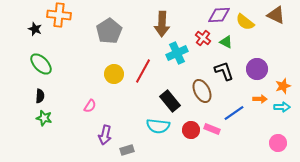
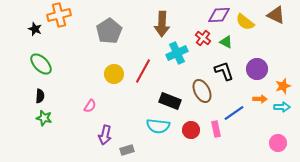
orange cross: rotated 20 degrees counterclockwise
black rectangle: rotated 30 degrees counterclockwise
pink rectangle: moved 4 px right; rotated 56 degrees clockwise
